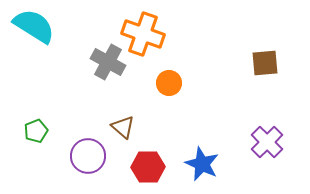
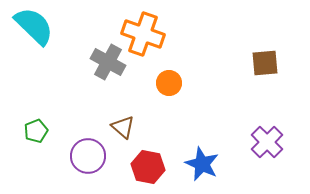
cyan semicircle: rotated 12 degrees clockwise
red hexagon: rotated 12 degrees clockwise
